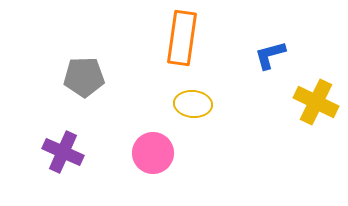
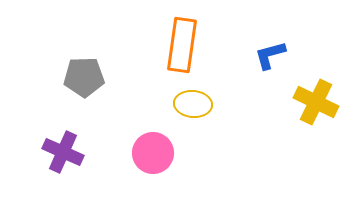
orange rectangle: moved 7 px down
